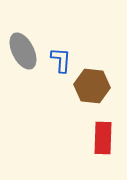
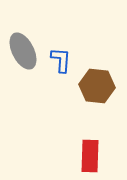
brown hexagon: moved 5 px right
red rectangle: moved 13 px left, 18 px down
